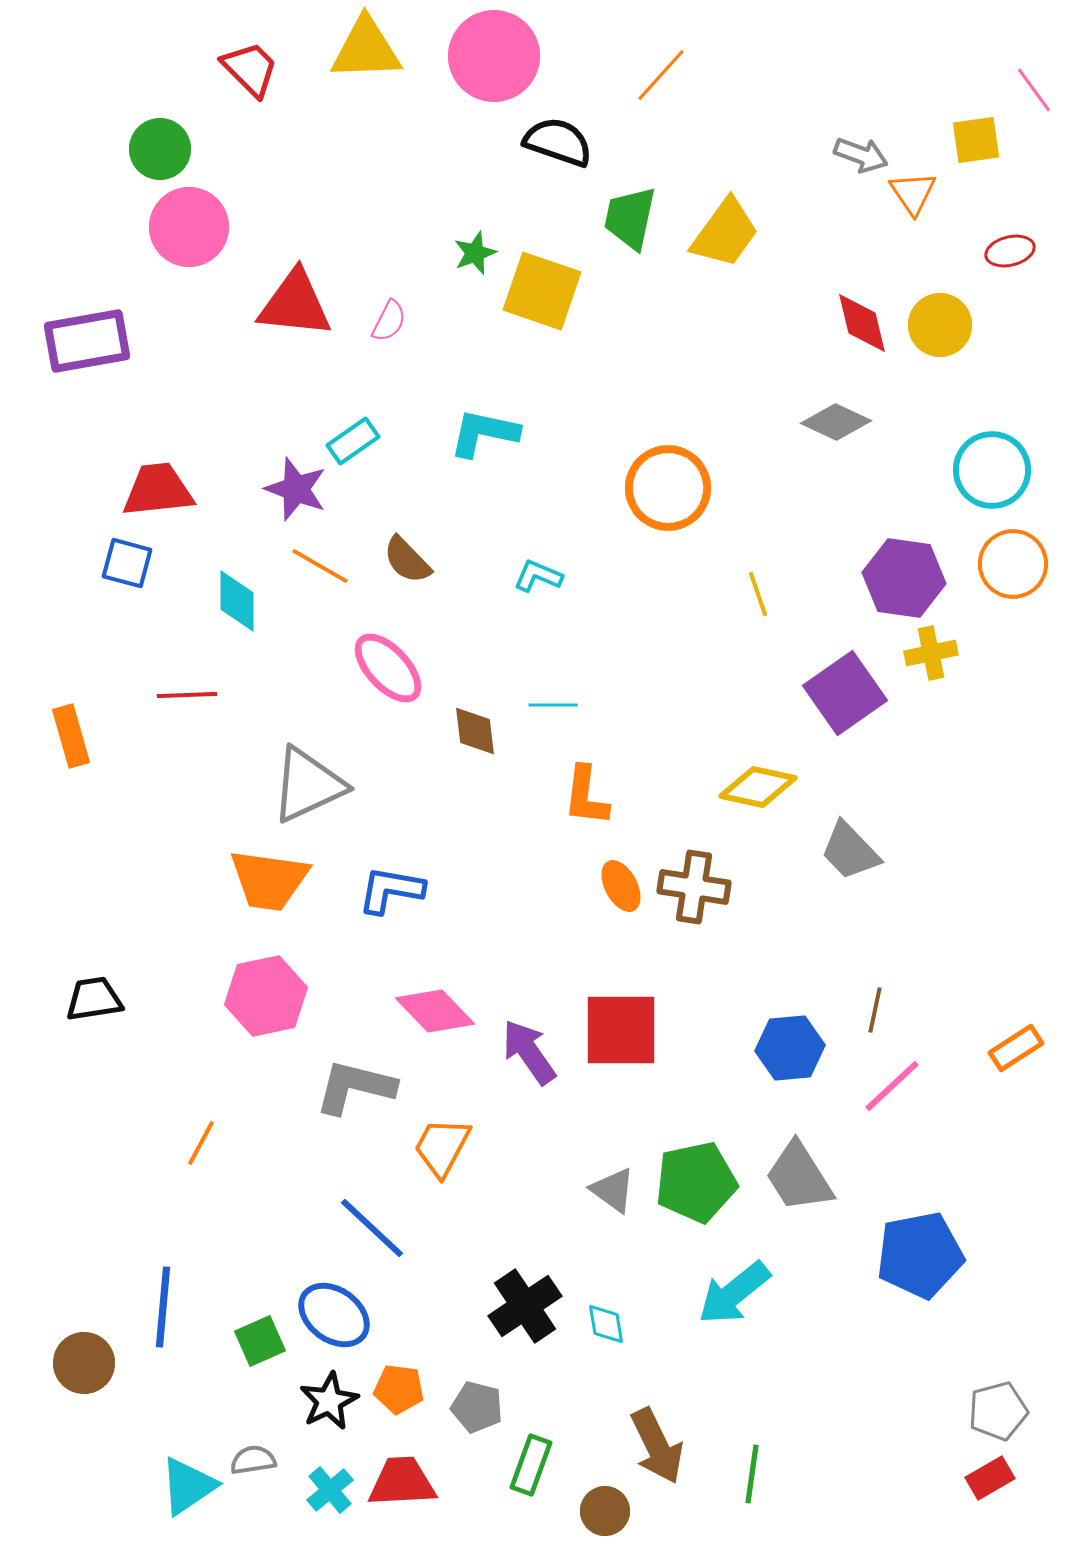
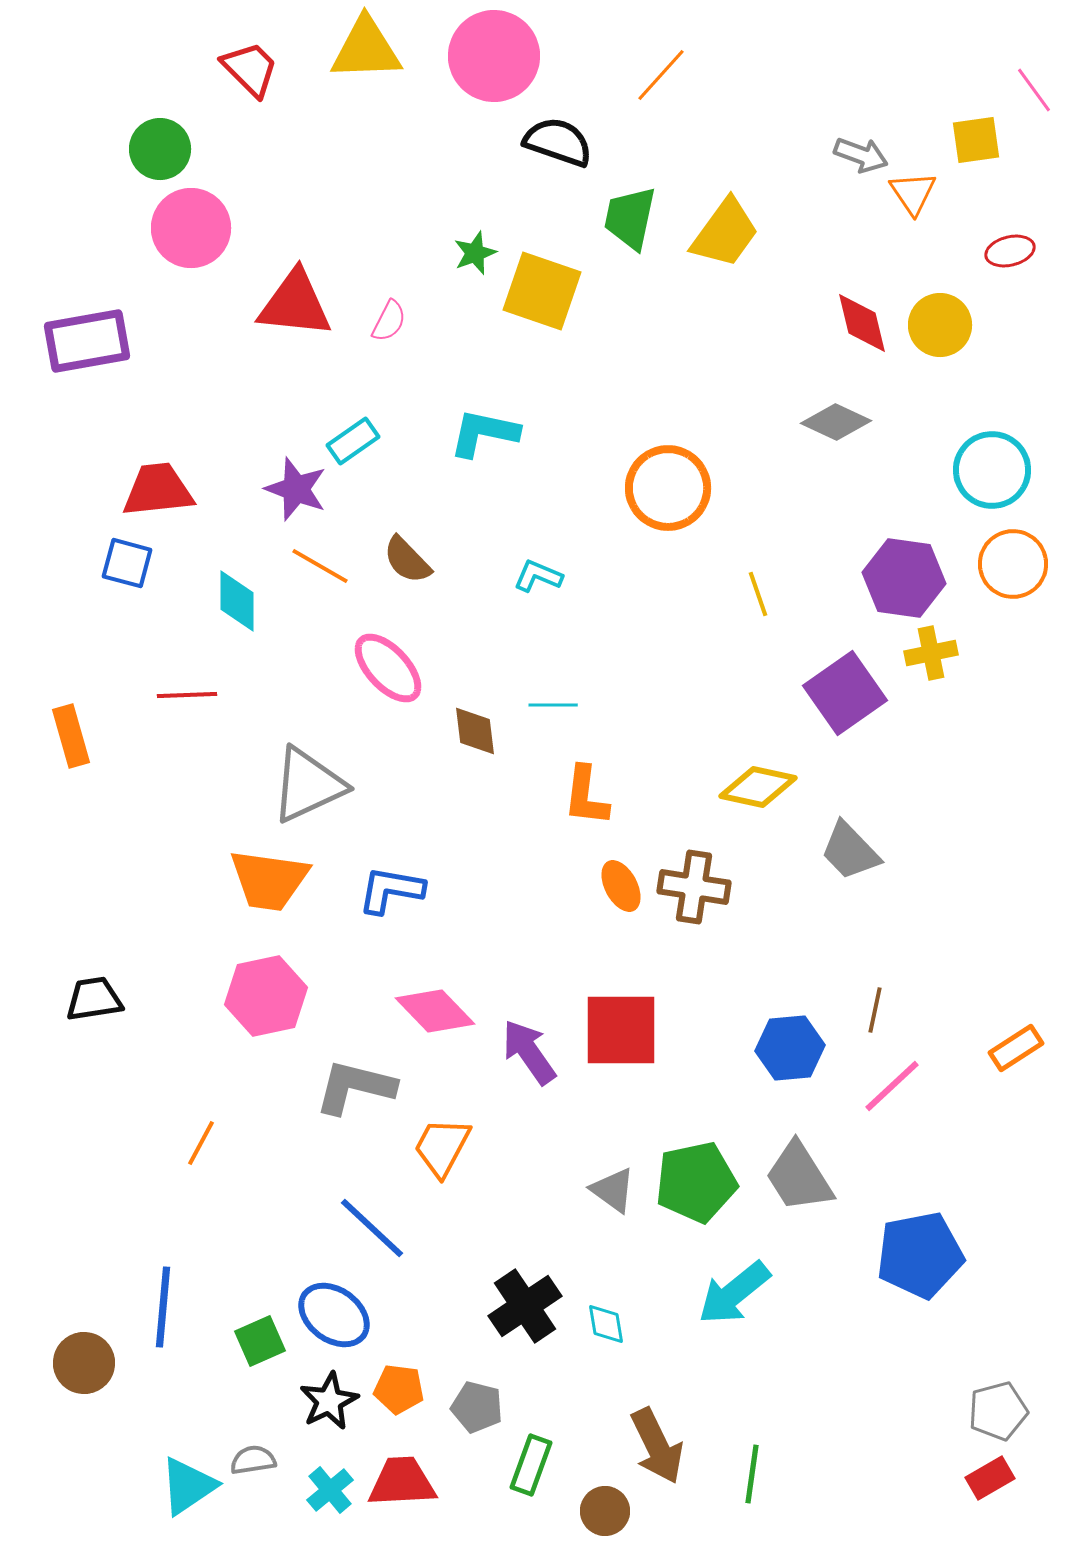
pink circle at (189, 227): moved 2 px right, 1 px down
